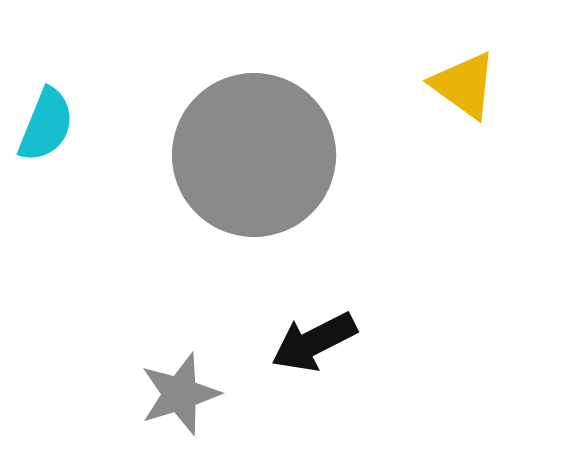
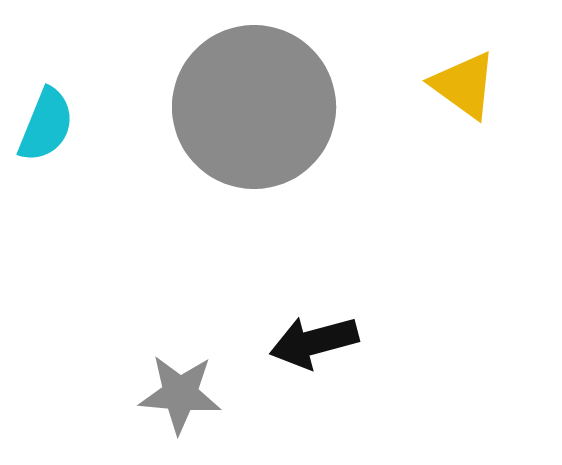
gray circle: moved 48 px up
black arrow: rotated 12 degrees clockwise
gray star: rotated 22 degrees clockwise
